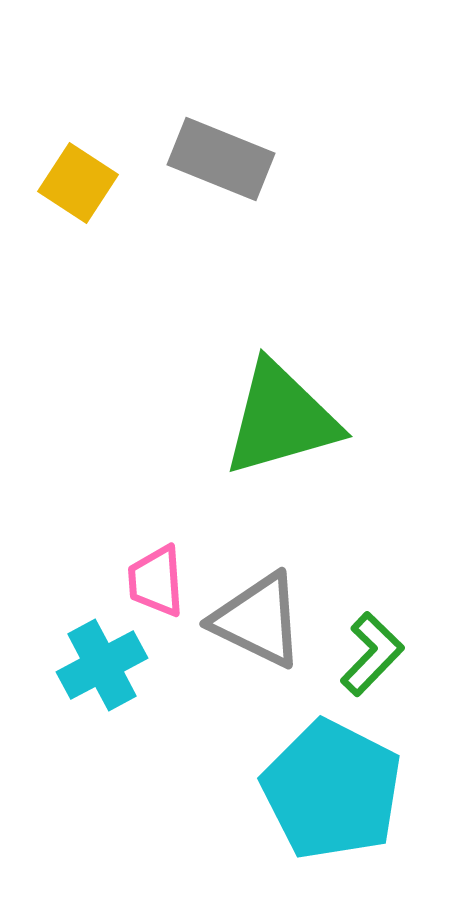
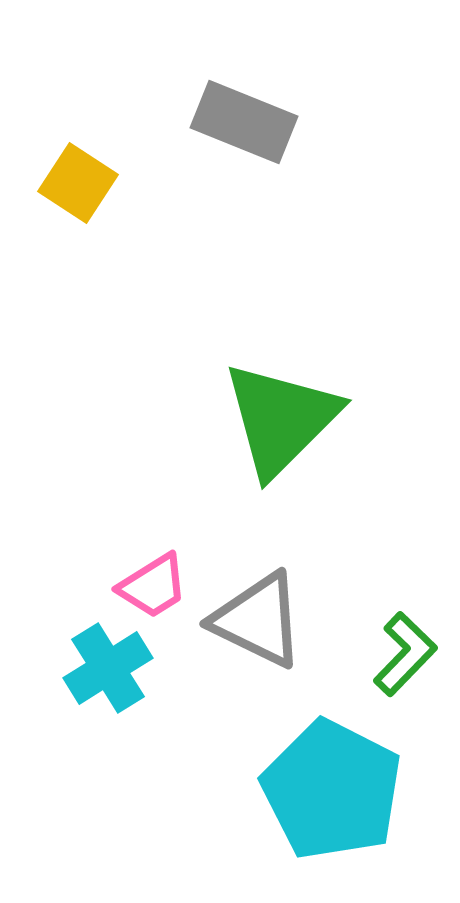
gray rectangle: moved 23 px right, 37 px up
green triangle: rotated 29 degrees counterclockwise
pink trapezoid: moved 3 px left, 5 px down; rotated 118 degrees counterclockwise
green L-shape: moved 33 px right
cyan cross: moved 6 px right, 3 px down; rotated 4 degrees counterclockwise
